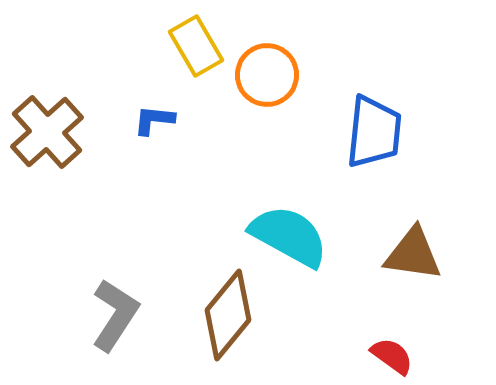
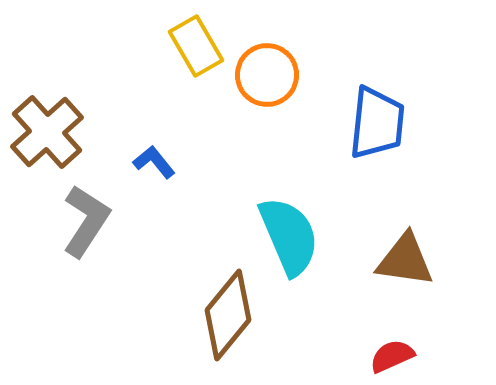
blue L-shape: moved 42 px down; rotated 45 degrees clockwise
blue trapezoid: moved 3 px right, 9 px up
cyan semicircle: rotated 38 degrees clockwise
brown triangle: moved 8 px left, 6 px down
gray L-shape: moved 29 px left, 94 px up
red semicircle: rotated 60 degrees counterclockwise
